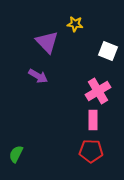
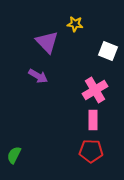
pink cross: moved 3 px left, 1 px up
green semicircle: moved 2 px left, 1 px down
